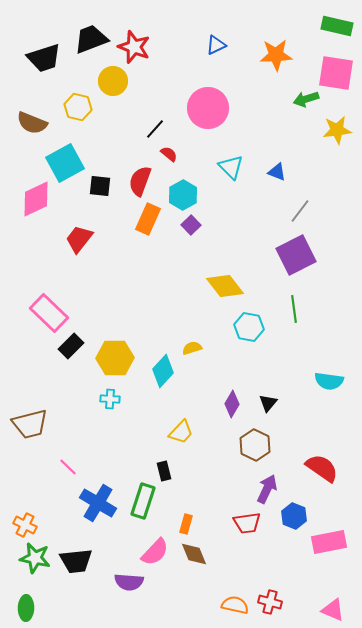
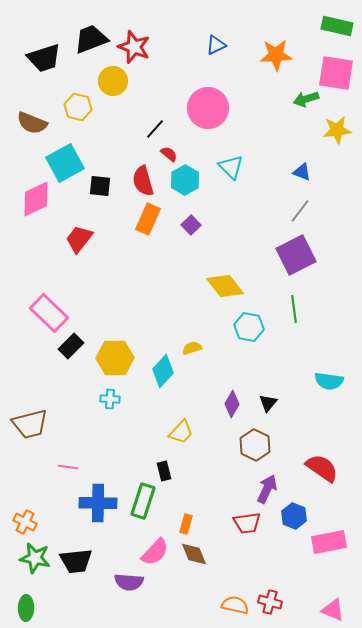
blue triangle at (277, 172): moved 25 px right
red semicircle at (140, 181): moved 3 px right; rotated 36 degrees counterclockwise
cyan hexagon at (183, 195): moved 2 px right, 15 px up
pink line at (68, 467): rotated 36 degrees counterclockwise
blue cross at (98, 503): rotated 30 degrees counterclockwise
orange cross at (25, 525): moved 3 px up
